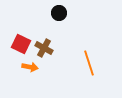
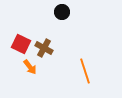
black circle: moved 3 px right, 1 px up
orange line: moved 4 px left, 8 px down
orange arrow: rotated 42 degrees clockwise
